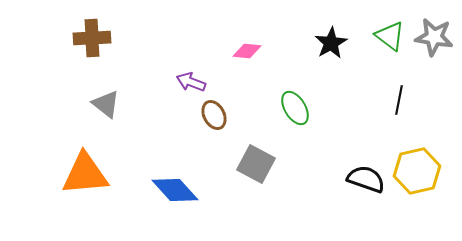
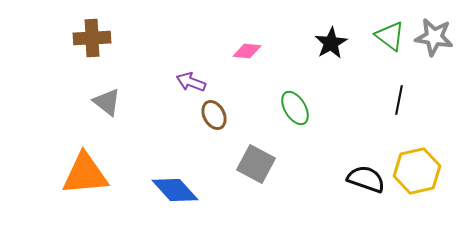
gray triangle: moved 1 px right, 2 px up
